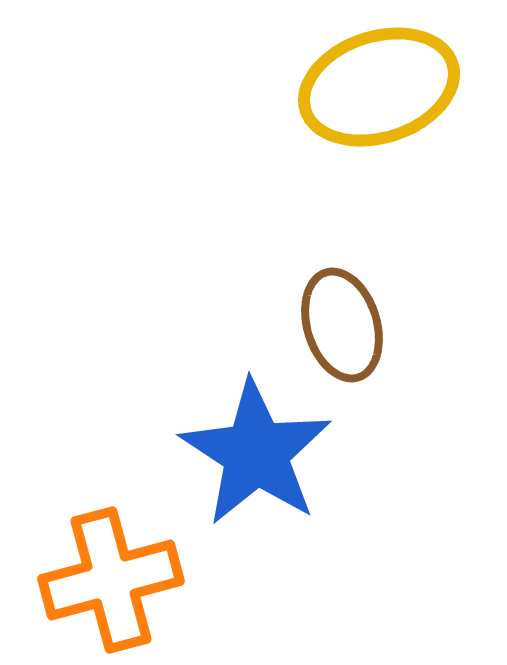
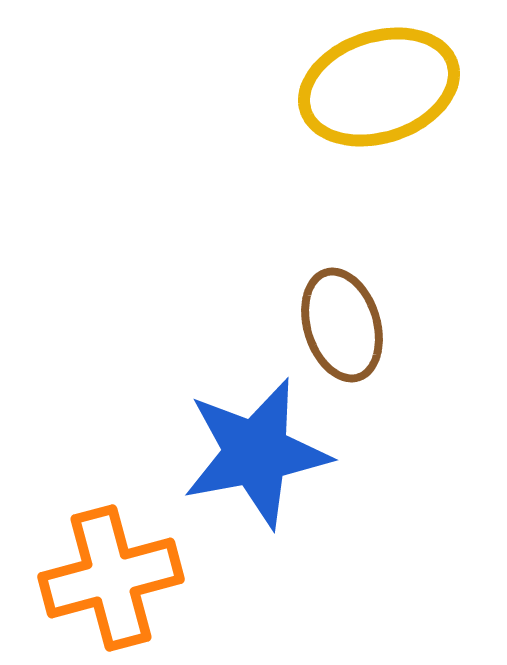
blue star: rotated 28 degrees clockwise
orange cross: moved 2 px up
